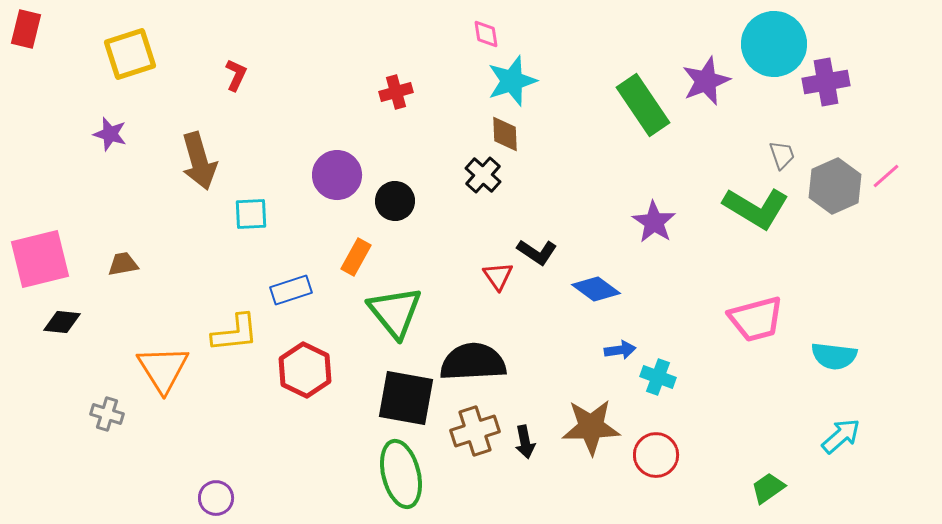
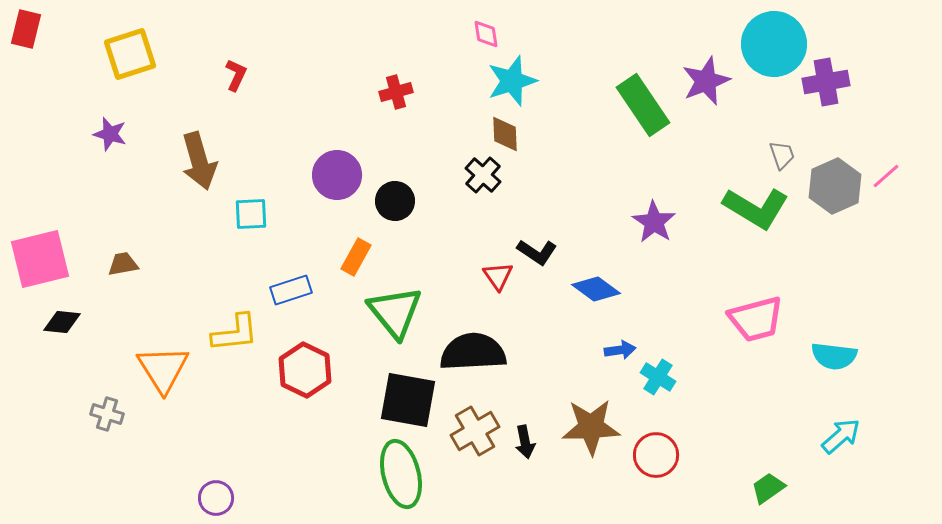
black semicircle at (473, 362): moved 10 px up
cyan cross at (658, 377): rotated 12 degrees clockwise
black square at (406, 398): moved 2 px right, 2 px down
brown cross at (475, 431): rotated 12 degrees counterclockwise
